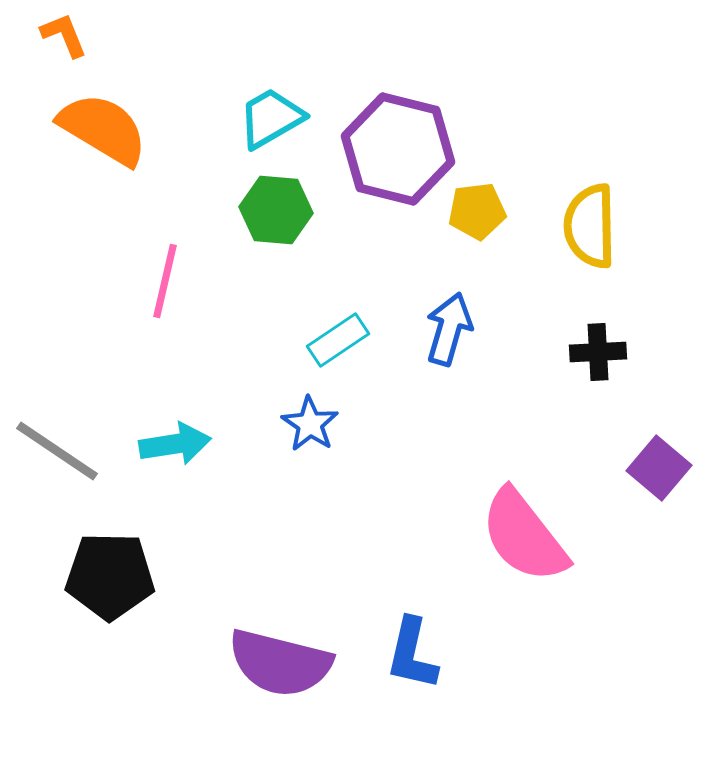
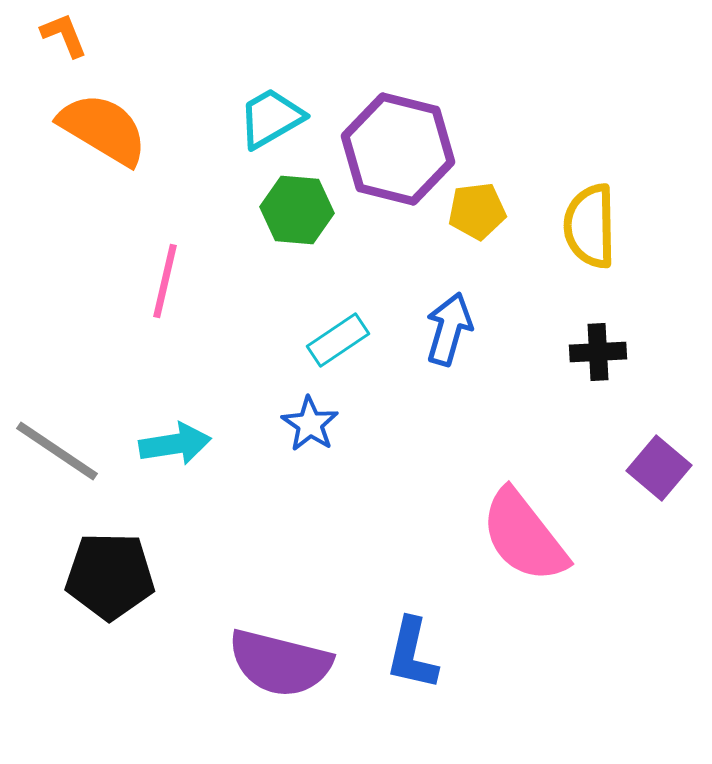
green hexagon: moved 21 px right
